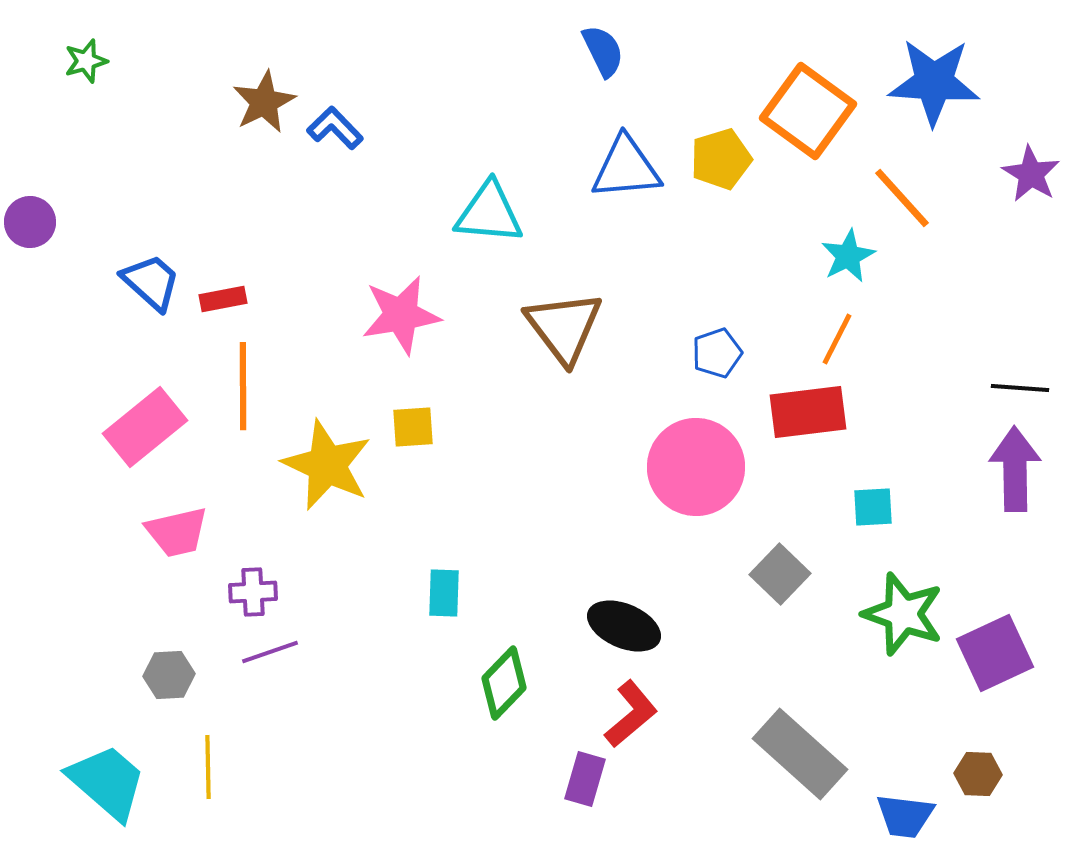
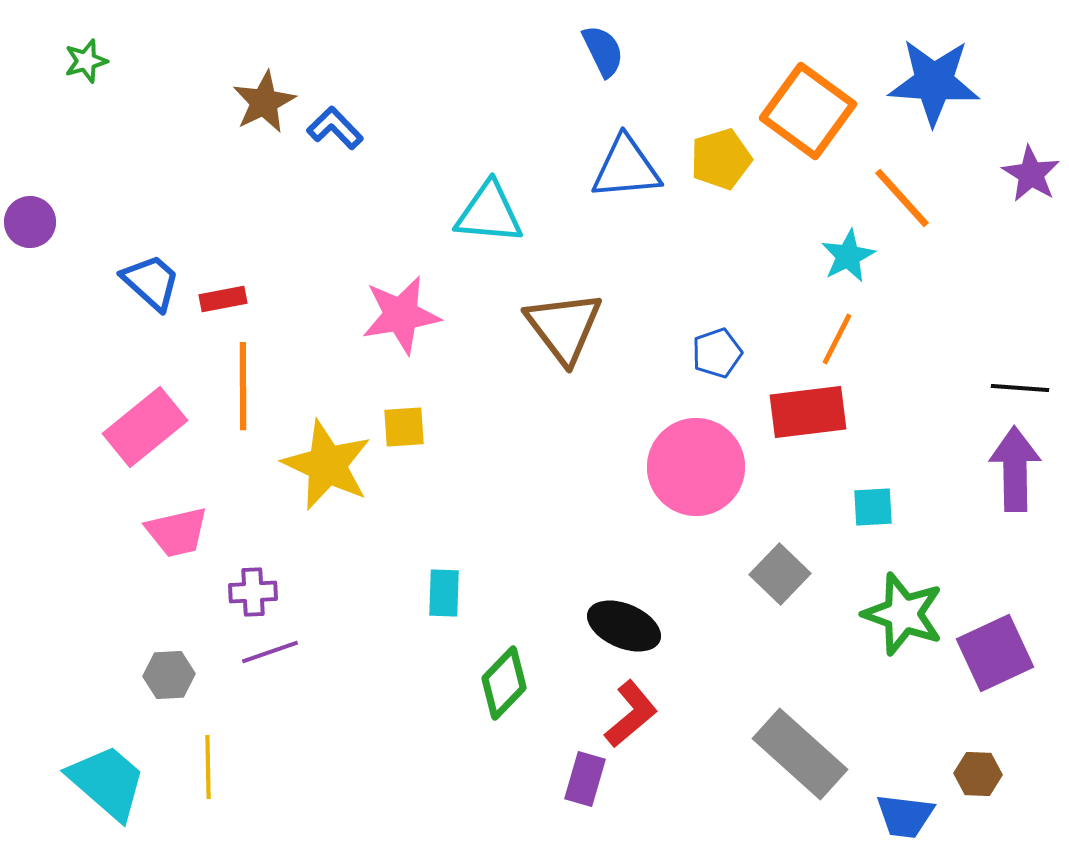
yellow square at (413, 427): moved 9 px left
